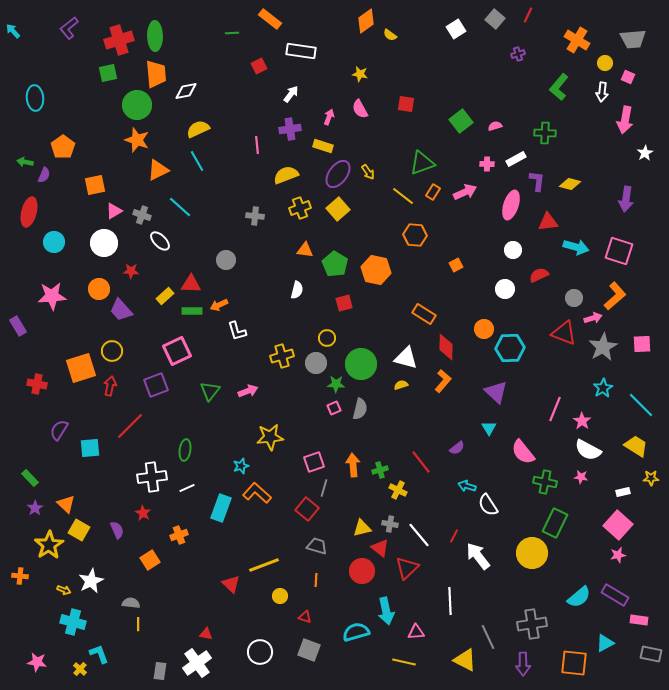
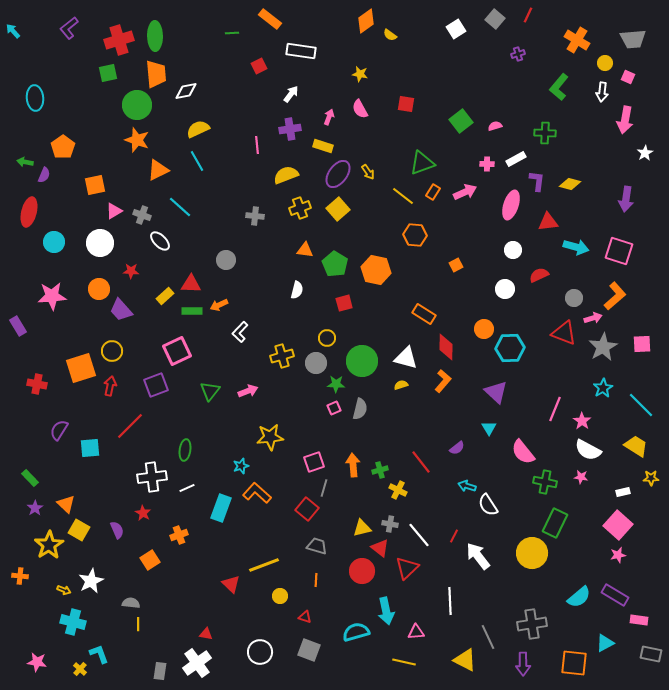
white circle at (104, 243): moved 4 px left
white L-shape at (237, 331): moved 3 px right, 1 px down; rotated 60 degrees clockwise
green circle at (361, 364): moved 1 px right, 3 px up
